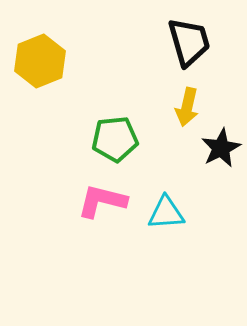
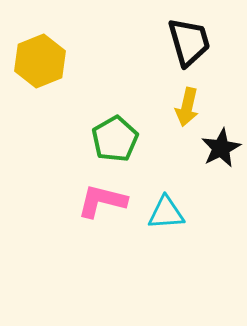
green pentagon: rotated 24 degrees counterclockwise
